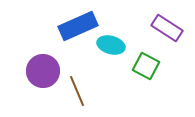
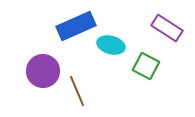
blue rectangle: moved 2 px left
